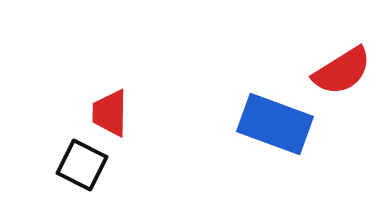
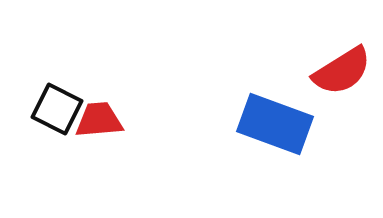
red trapezoid: moved 11 px left, 7 px down; rotated 84 degrees clockwise
black square: moved 25 px left, 56 px up
